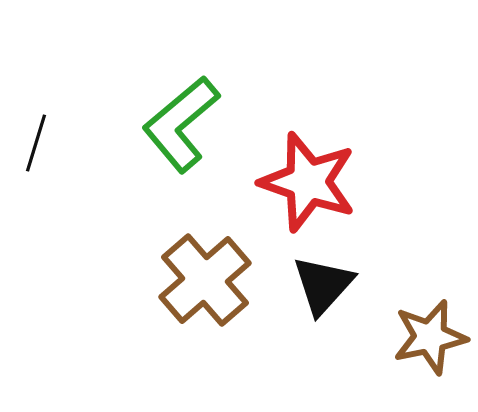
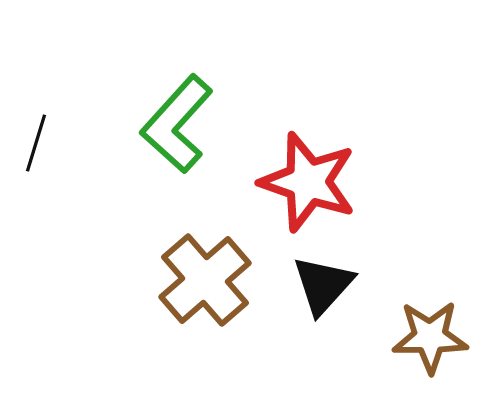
green L-shape: moved 4 px left; rotated 8 degrees counterclockwise
brown star: rotated 12 degrees clockwise
